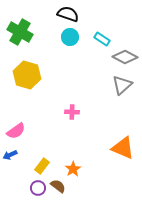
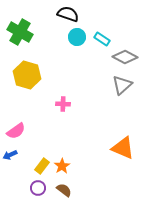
cyan circle: moved 7 px right
pink cross: moved 9 px left, 8 px up
orange star: moved 11 px left, 3 px up
brown semicircle: moved 6 px right, 4 px down
